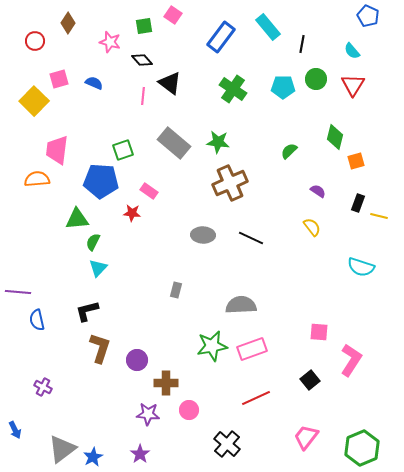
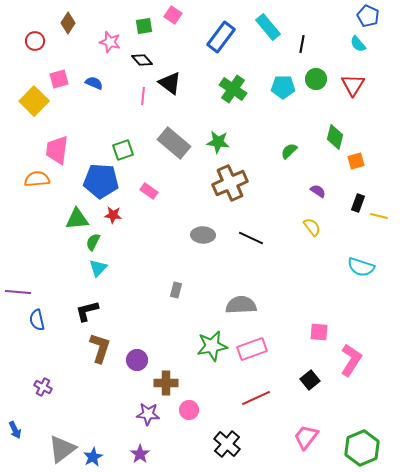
cyan semicircle at (352, 51): moved 6 px right, 7 px up
red star at (132, 213): moved 19 px left, 2 px down
